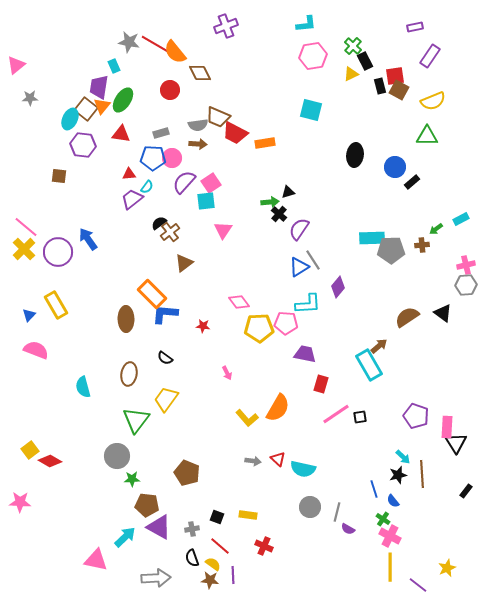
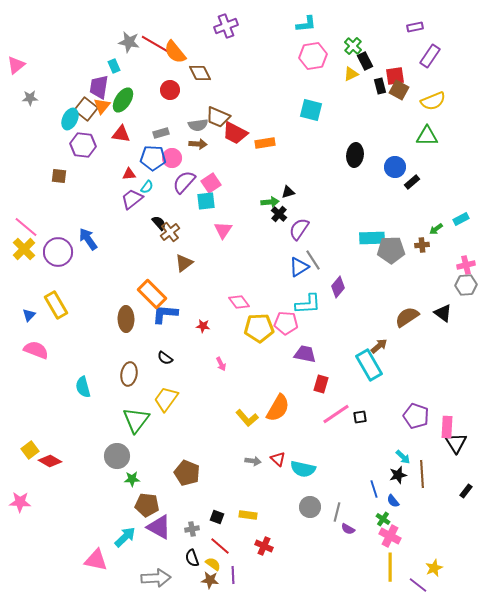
black semicircle at (159, 223): rotated 84 degrees clockwise
pink arrow at (227, 373): moved 6 px left, 9 px up
yellow star at (447, 568): moved 13 px left
